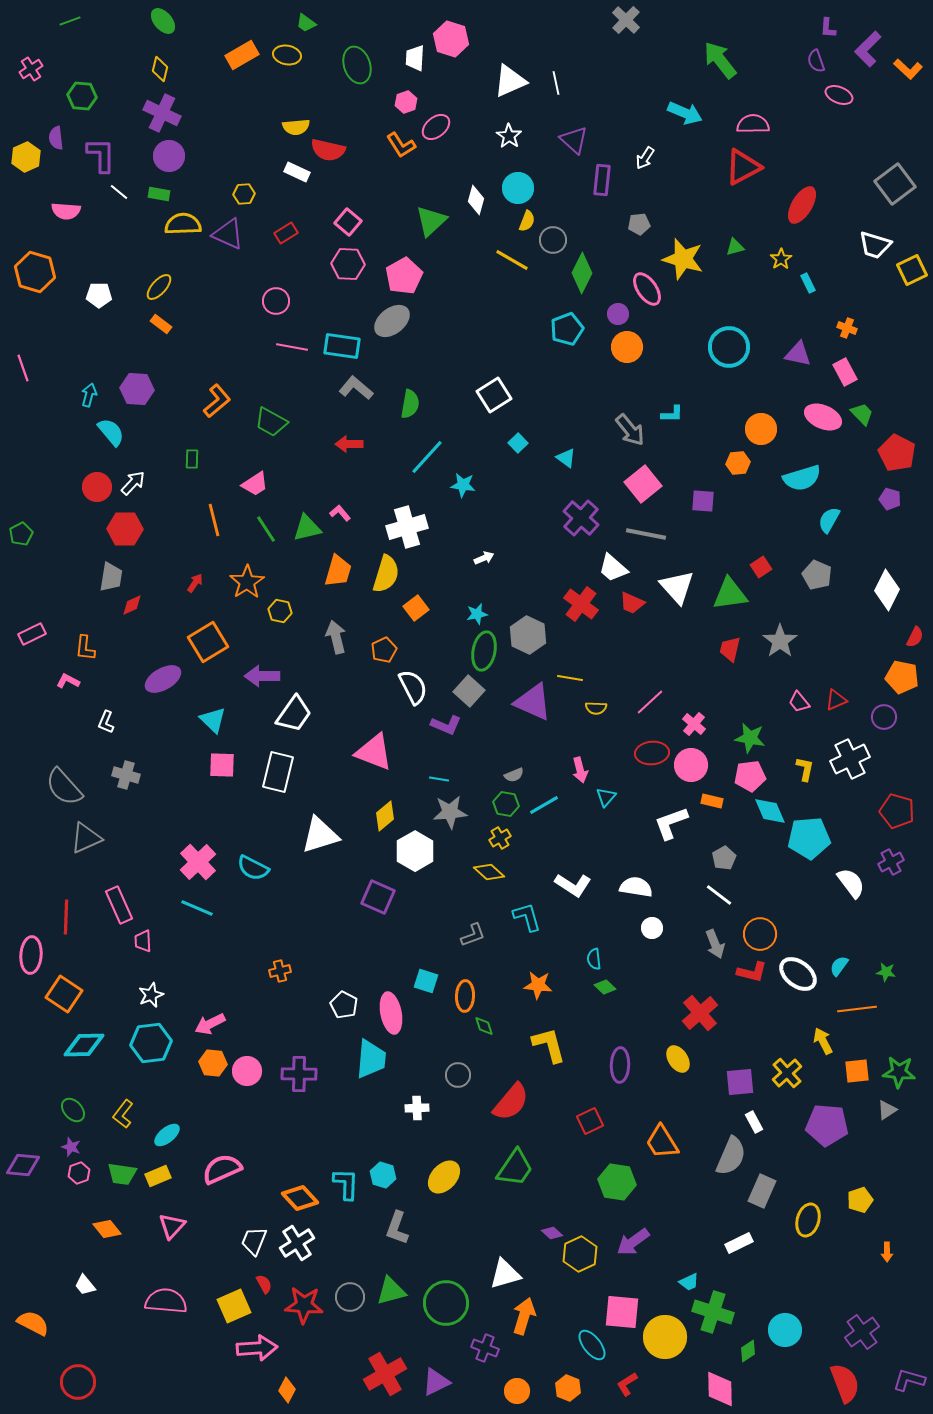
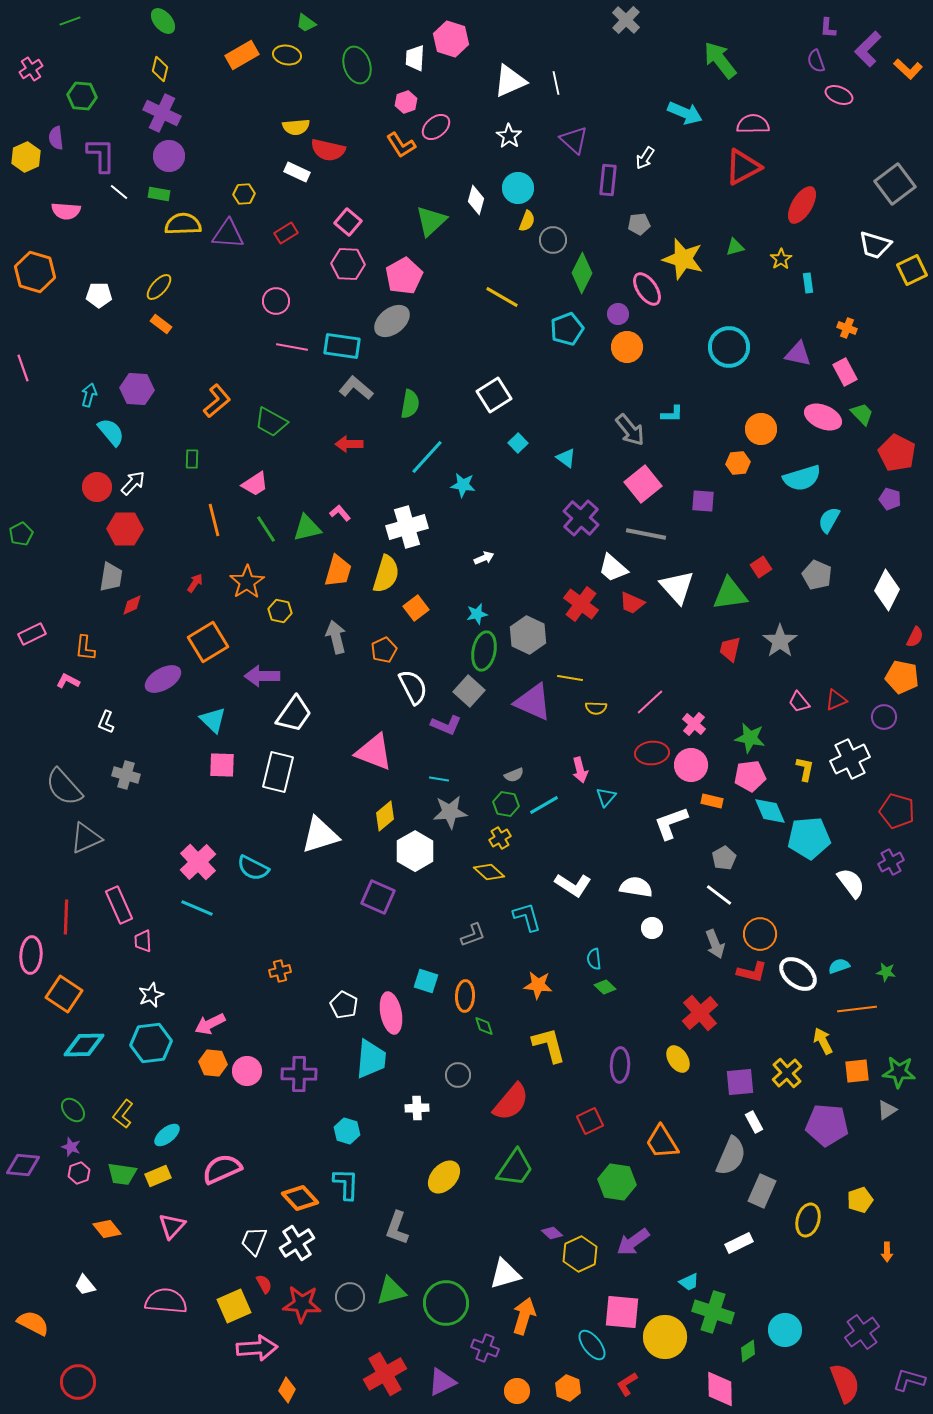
purple rectangle at (602, 180): moved 6 px right
purple triangle at (228, 234): rotated 20 degrees counterclockwise
yellow line at (512, 260): moved 10 px left, 37 px down
cyan rectangle at (808, 283): rotated 18 degrees clockwise
cyan semicircle at (839, 966): rotated 35 degrees clockwise
cyan hexagon at (383, 1175): moved 36 px left, 44 px up
red star at (304, 1305): moved 2 px left, 1 px up
purple triangle at (436, 1382): moved 6 px right
